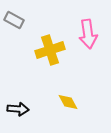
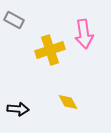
pink arrow: moved 4 px left
